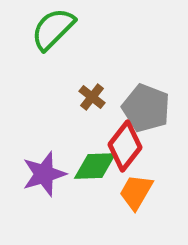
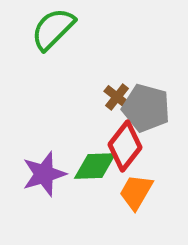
brown cross: moved 25 px right
gray pentagon: rotated 6 degrees counterclockwise
